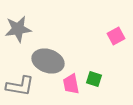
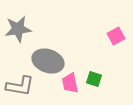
pink trapezoid: moved 1 px left, 1 px up
